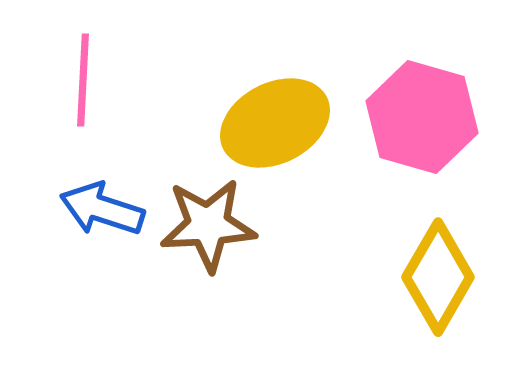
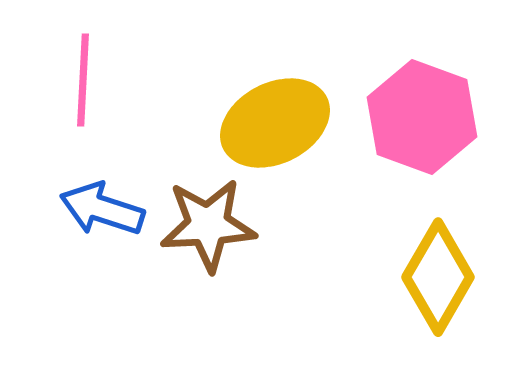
pink hexagon: rotated 4 degrees clockwise
